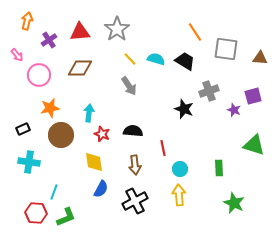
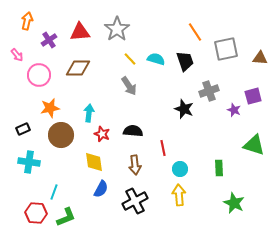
gray square: rotated 20 degrees counterclockwise
black trapezoid: rotated 40 degrees clockwise
brown diamond: moved 2 px left
